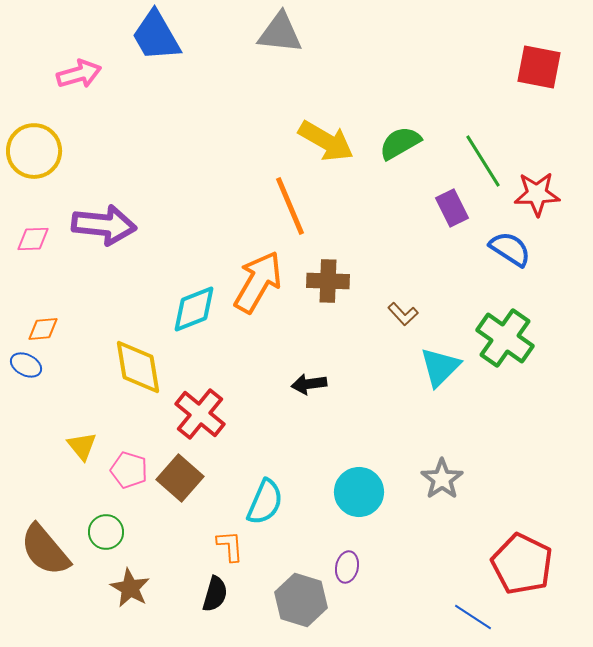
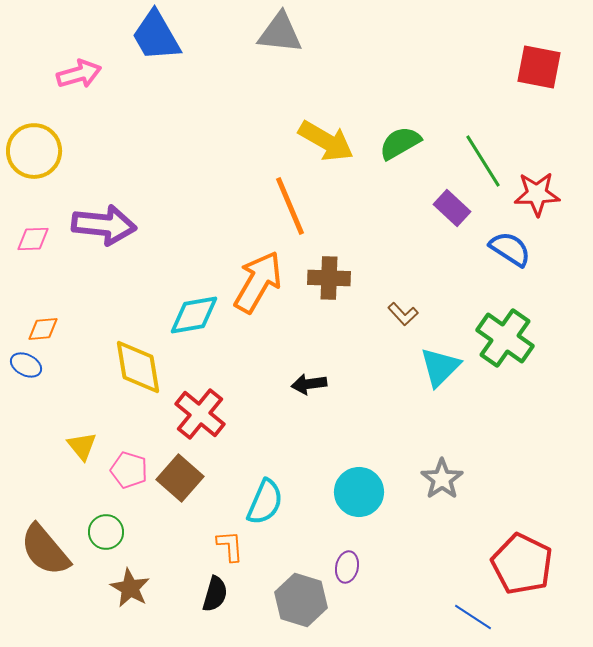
purple rectangle: rotated 21 degrees counterclockwise
brown cross: moved 1 px right, 3 px up
cyan diamond: moved 6 px down; rotated 12 degrees clockwise
